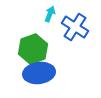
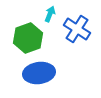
blue cross: moved 2 px right, 2 px down
green hexagon: moved 5 px left, 11 px up
